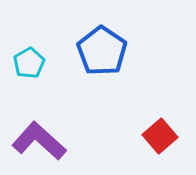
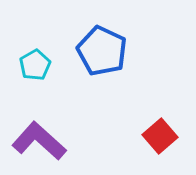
blue pentagon: rotated 9 degrees counterclockwise
cyan pentagon: moved 6 px right, 2 px down
